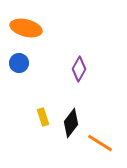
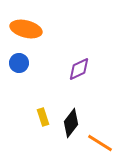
orange ellipse: moved 1 px down
purple diamond: rotated 35 degrees clockwise
